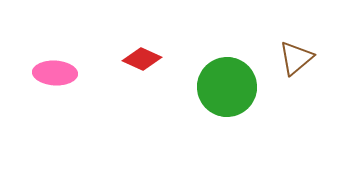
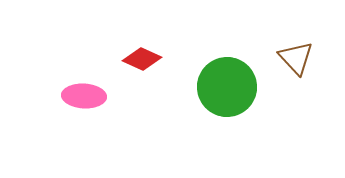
brown triangle: rotated 33 degrees counterclockwise
pink ellipse: moved 29 px right, 23 px down
